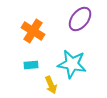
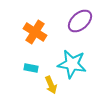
purple ellipse: moved 2 px down; rotated 10 degrees clockwise
orange cross: moved 2 px right, 1 px down
cyan rectangle: moved 3 px down; rotated 16 degrees clockwise
